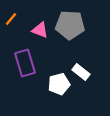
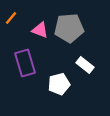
orange line: moved 1 px up
gray pentagon: moved 1 px left, 3 px down; rotated 8 degrees counterclockwise
white rectangle: moved 4 px right, 7 px up
